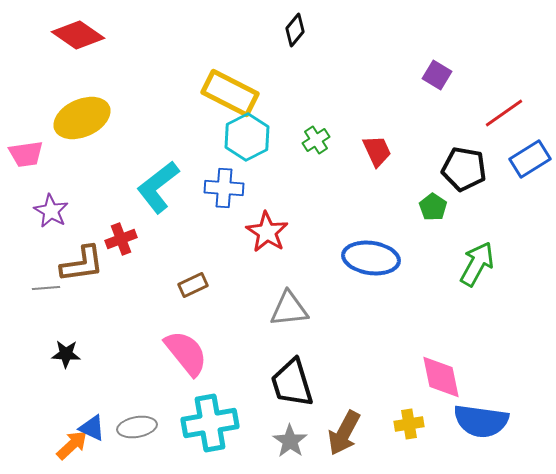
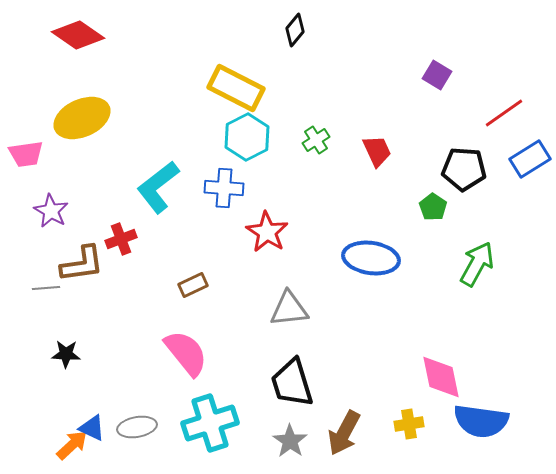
yellow rectangle: moved 6 px right, 5 px up
black pentagon: rotated 6 degrees counterclockwise
cyan cross: rotated 8 degrees counterclockwise
